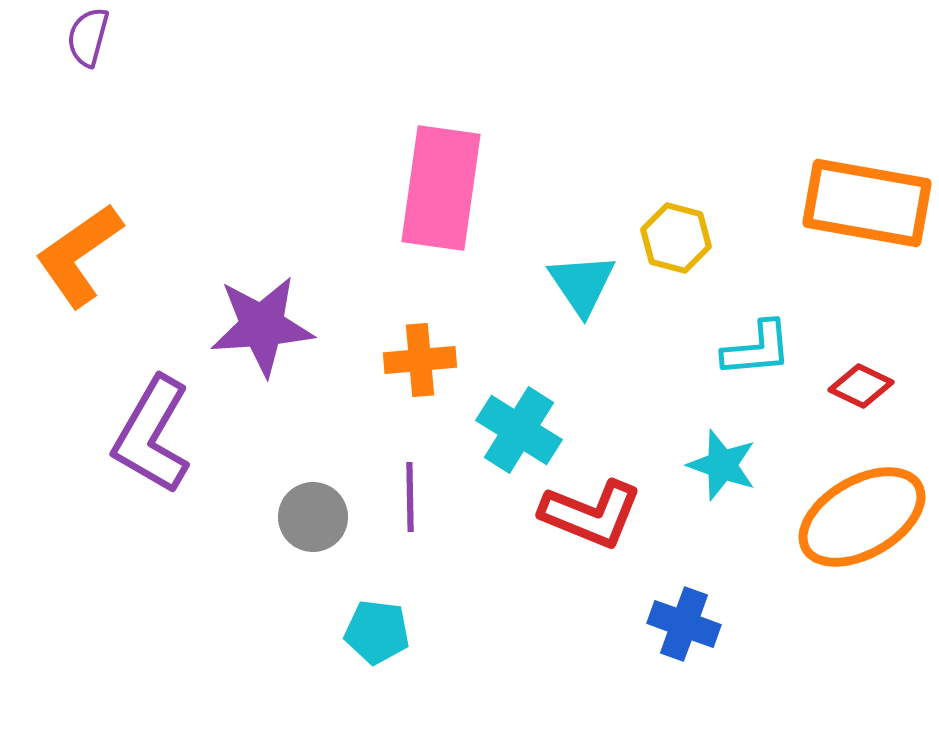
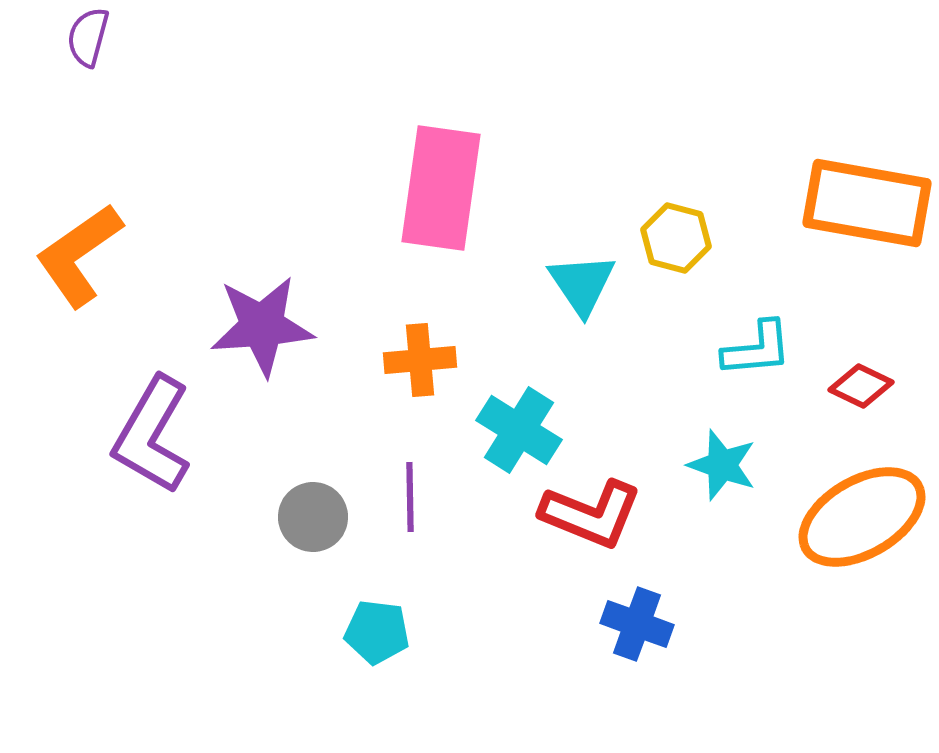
blue cross: moved 47 px left
